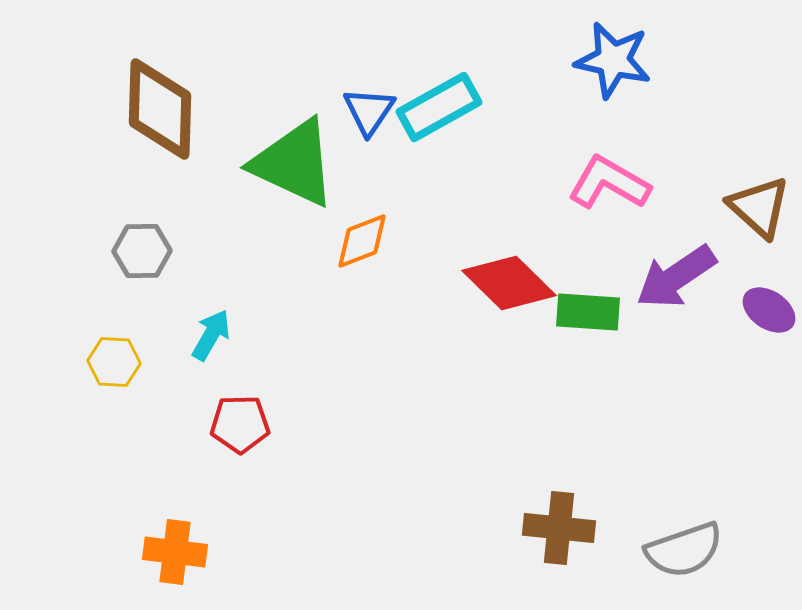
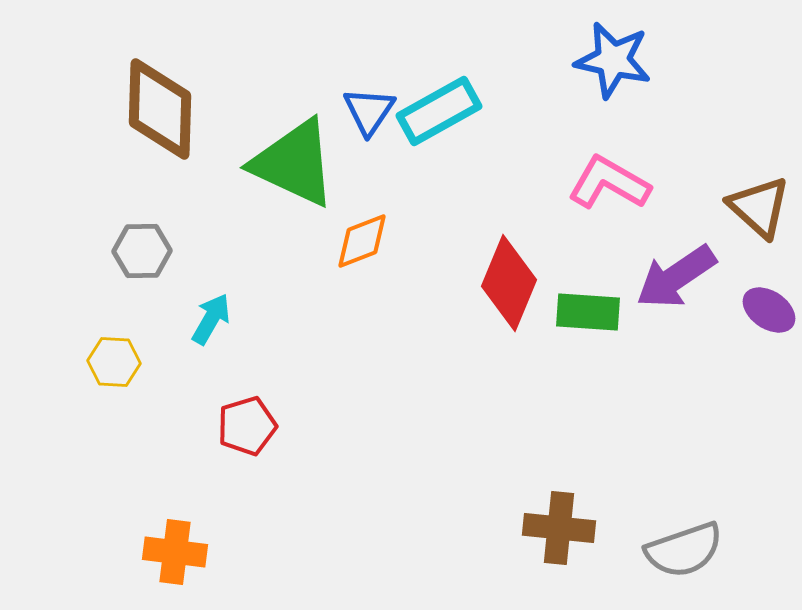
cyan rectangle: moved 4 px down
red diamond: rotated 68 degrees clockwise
cyan arrow: moved 16 px up
red pentagon: moved 7 px right, 2 px down; rotated 16 degrees counterclockwise
